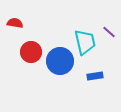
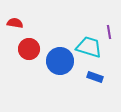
purple line: rotated 40 degrees clockwise
cyan trapezoid: moved 4 px right, 5 px down; rotated 60 degrees counterclockwise
red circle: moved 2 px left, 3 px up
blue rectangle: moved 1 px down; rotated 28 degrees clockwise
